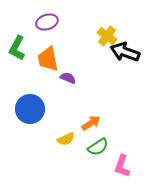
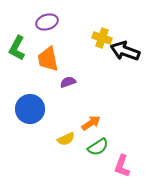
yellow cross: moved 5 px left, 2 px down; rotated 18 degrees counterclockwise
black arrow: moved 1 px up
purple semicircle: moved 4 px down; rotated 42 degrees counterclockwise
